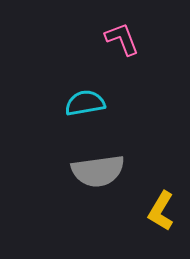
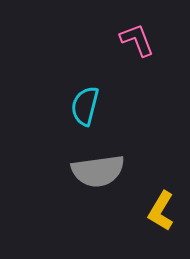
pink L-shape: moved 15 px right, 1 px down
cyan semicircle: moved 3 px down; rotated 66 degrees counterclockwise
